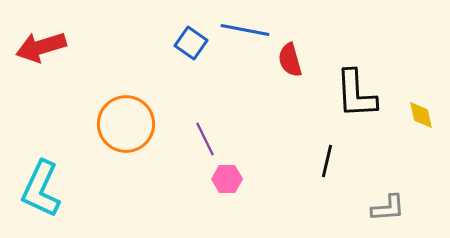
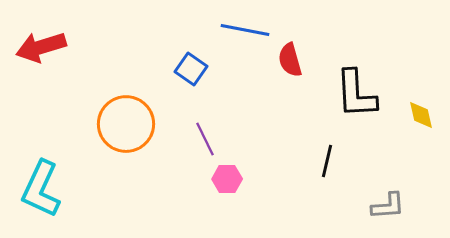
blue square: moved 26 px down
gray L-shape: moved 2 px up
